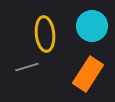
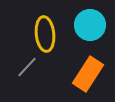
cyan circle: moved 2 px left, 1 px up
gray line: rotated 30 degrees counterclockwise
